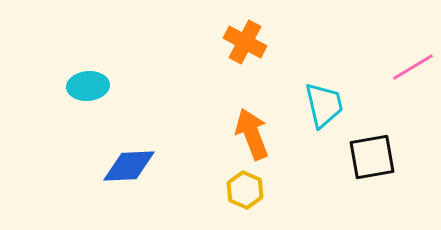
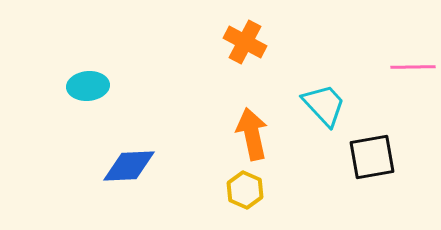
pink line: rotated 30 degrees clockwise
cyan trapezoid: rotated 30 degrees counterclockwise
orange arrow: rotated 9 degrees clockwise
